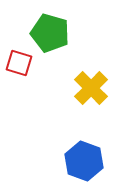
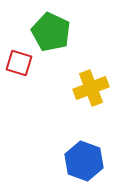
green pentagon: moved 1 px right, 1 px up; rotated 9 degrees clockwise
yellow cross: rotated 24 degrees clockwise
